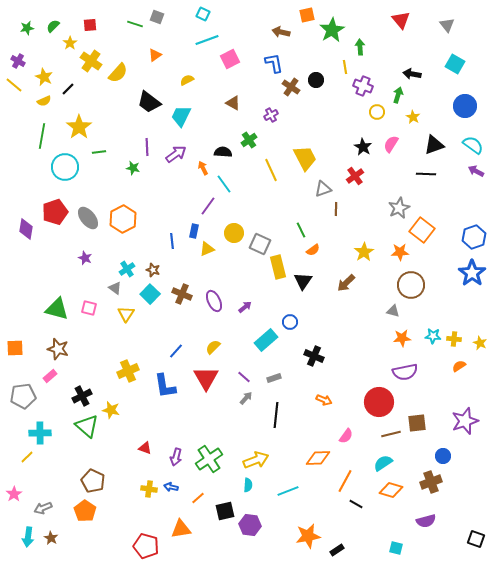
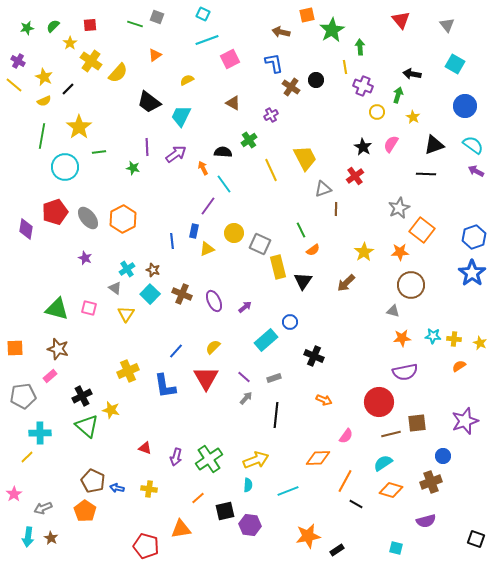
blue arrow at (171, 487): moved 54 px left, 1 px down
